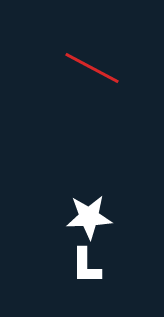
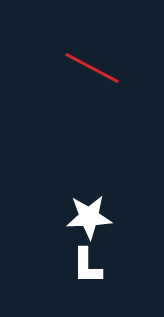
white L-shape: moved 1 px right
